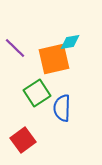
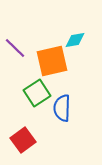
cyan diamond: moved 5 px right, 2 px up
orange square: moved 2 px left, 2 px down
